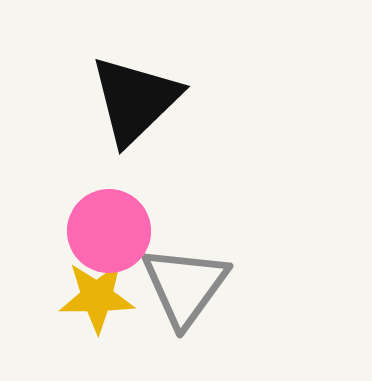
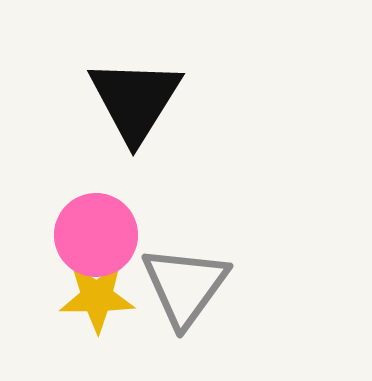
black triangle: rotated 14 degrees counterclockwise
pink circle: moved 13 px left, 4 px down
